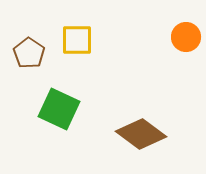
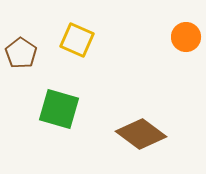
yellow square: rotated 24 degrees clockwise
brown pentagon: moved 8 px left
green square: rotated 9 degrees counterclockwise
